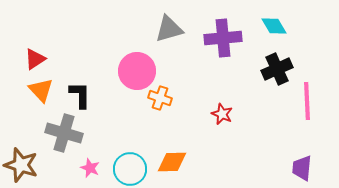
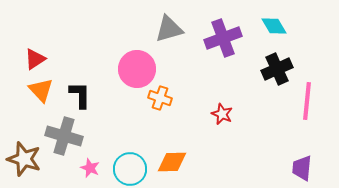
purple cross: rotated 15 degrees counterclockwise
pink circle: moved 2 px up
pink line: rotated 9 degrees clockwise
gray cross: moved 3 px down
brown star: moved 3 px right, 6 px up
